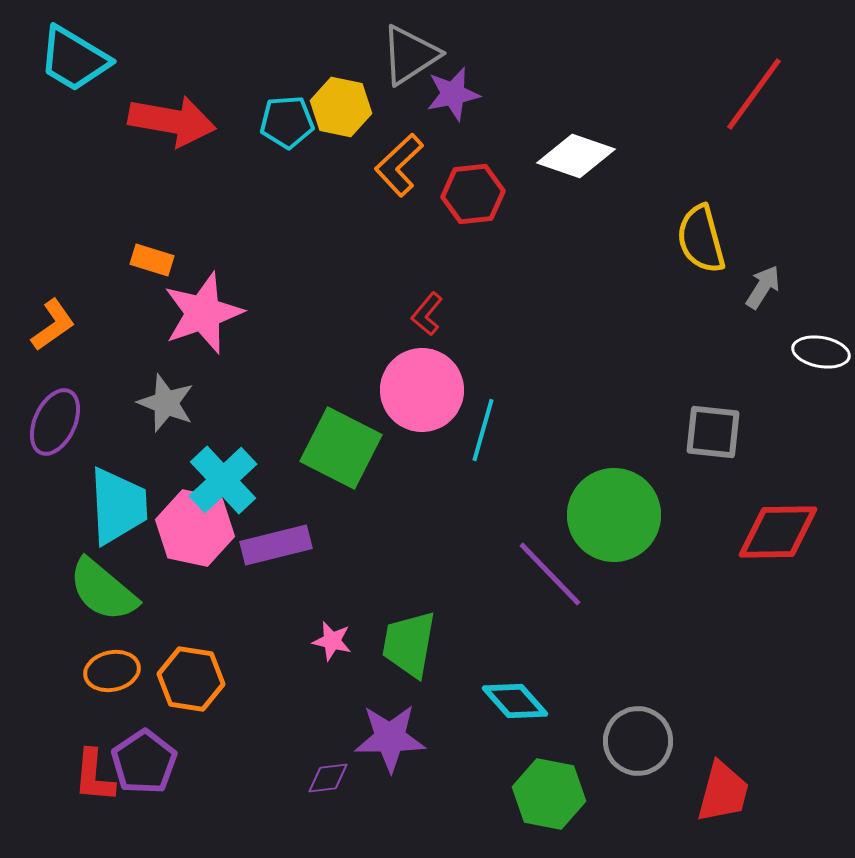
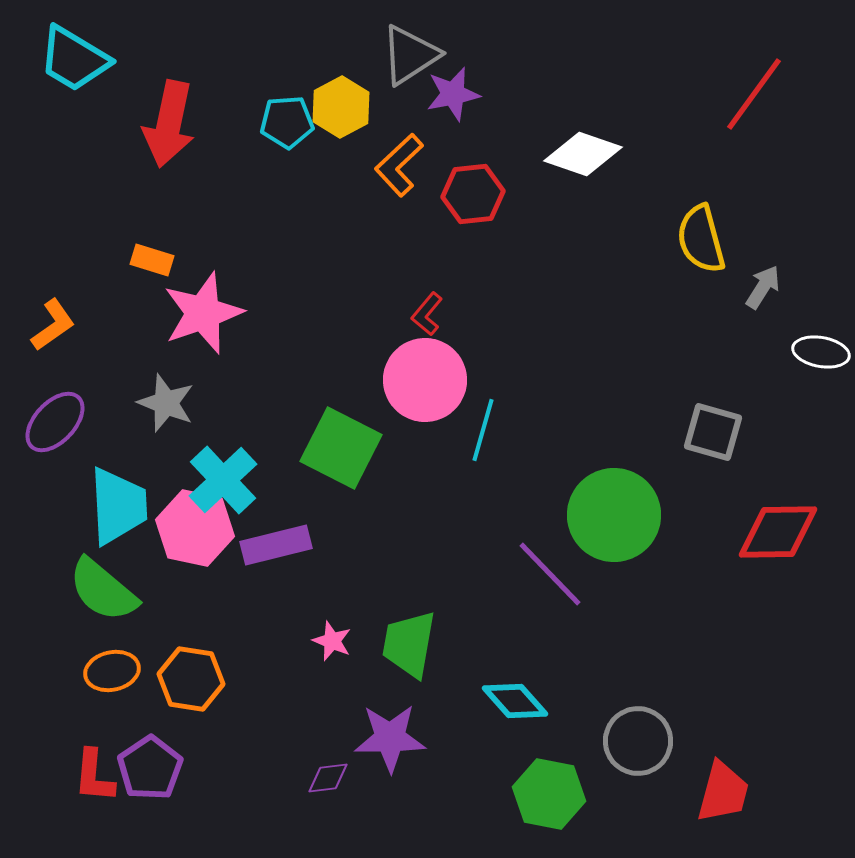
yellow hexagon at (341, 107): rotated 20 degrees clockwise
red arrow at (172, 121): moved 3 px left, 3 px down; rotated 92 degrees clockwise
white diamond at (576, 156): moved 7 px right, 2 px up
pink circle at (422, 390): moved 3 px right, 10 px up
purple ellipse at (55, 422): rotated 18 degrees clockwise
gray square at (713, 432): rotated 10 degrees clockwise
pink star at (332, 641): rotated 9 degrees clockwise
purple pentagon at (144, 762): moved 6 px right, 6 px down
